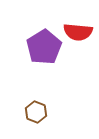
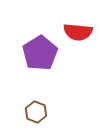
purple pentagon: moved 4 px left, 6 px down
